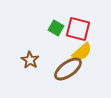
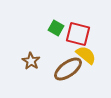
red square: moved 5 px down
yellow semicircle: moved 4 px right, 3 px down; rotated 100 degrees counterclockwise
brown star: moved 1 px right, 1 px down
